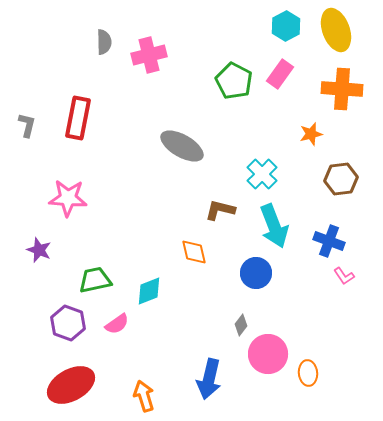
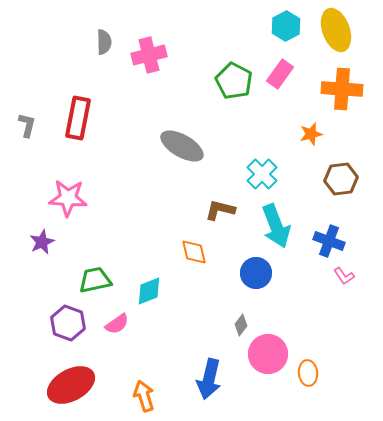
cyan arrow: moved 2 px right
purple star: moved 3 px right, 8 px up; rotated 25 degrees clockwise
